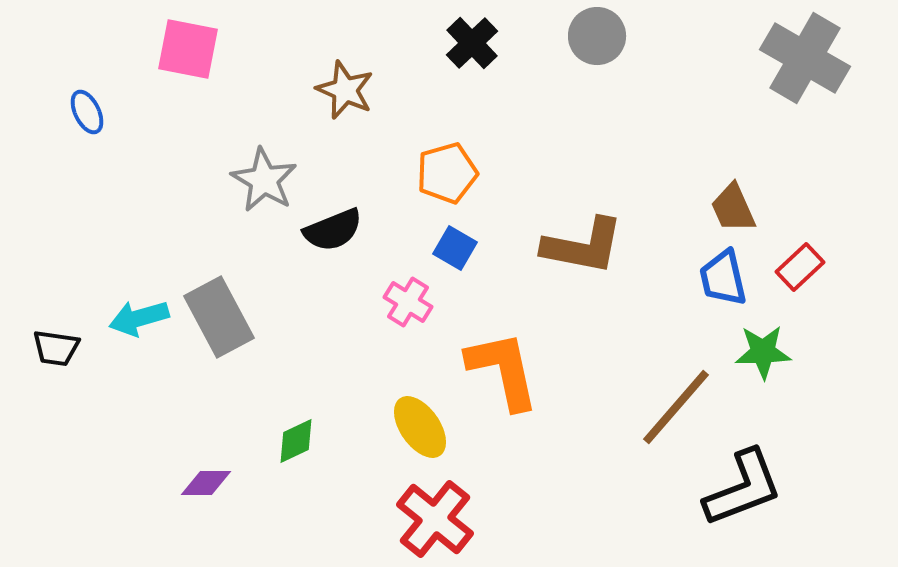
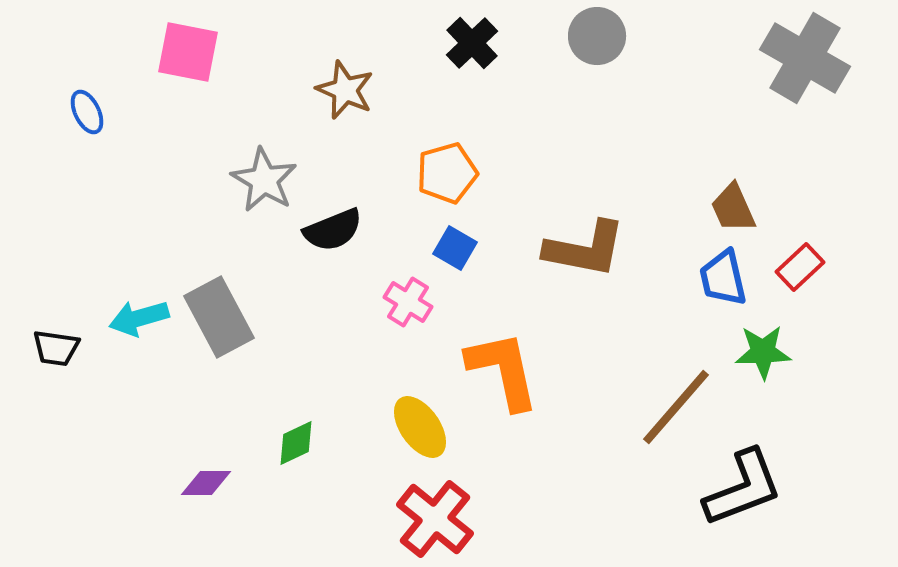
pink square: moved 3 px down
brown L-shape: moved 2 px right, 3 px down
green diamond: moved 2 px down
